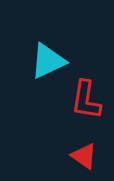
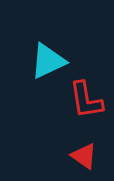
red L-shape: rotated 18 degrees counterclockwise
